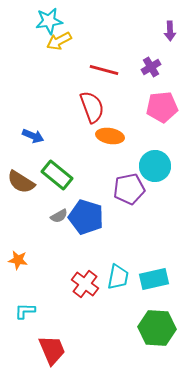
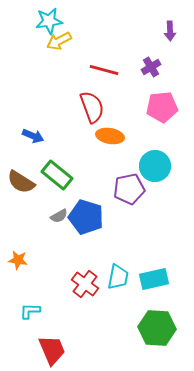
cyan L-shape: moved 5 px right
